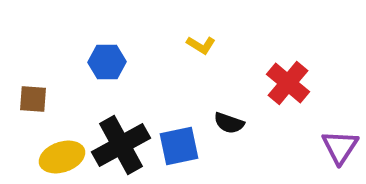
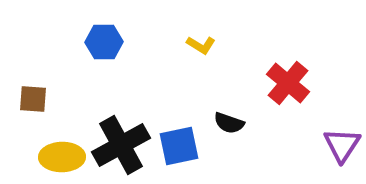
blue hexagon: moved 3 px left, 20 px up
purple triangle: moved 2 px right, 2 px up
yellow ellipse: rotated 18 degrees clockwise
